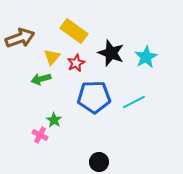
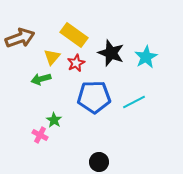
yellow rectangle: moved 4 px down
